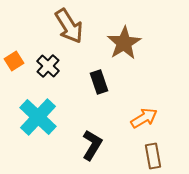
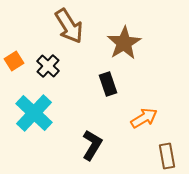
black rectangle: moved 9 px right, 2 px down
cyan cross: moved 4 px left, 4 px up
brown rectangle: moved 14 px right
